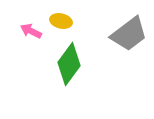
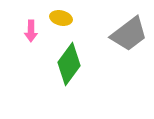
yellow ellipse: moved 3 px up
pink arrow: rotated 115 degrees counterclockwise
